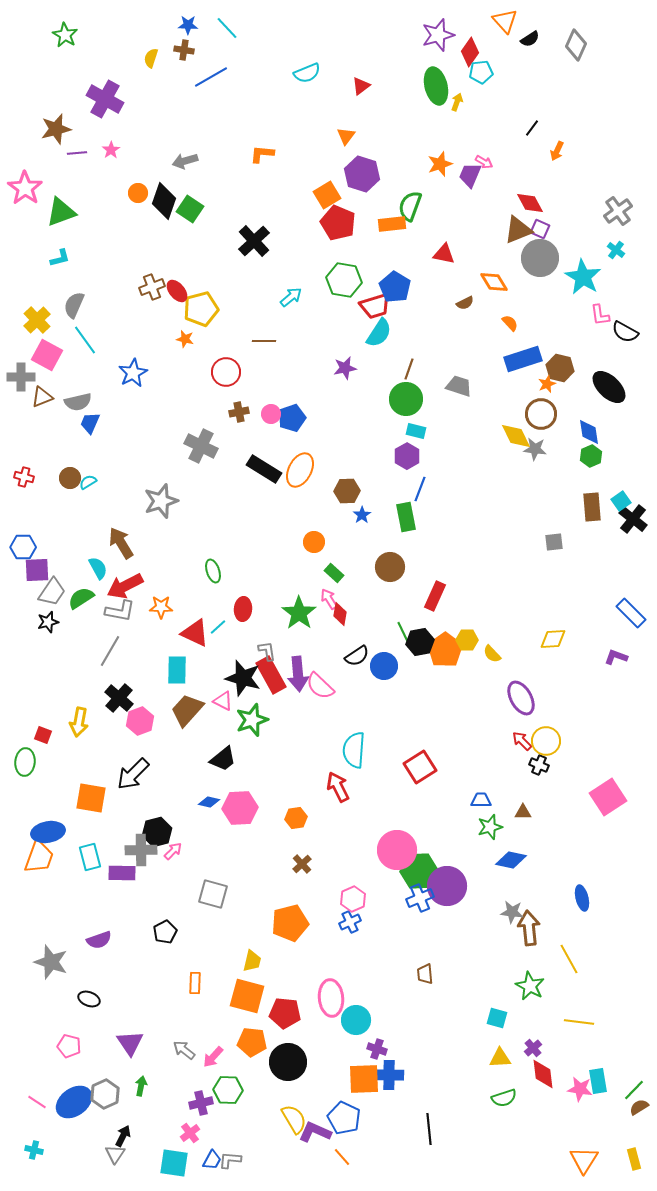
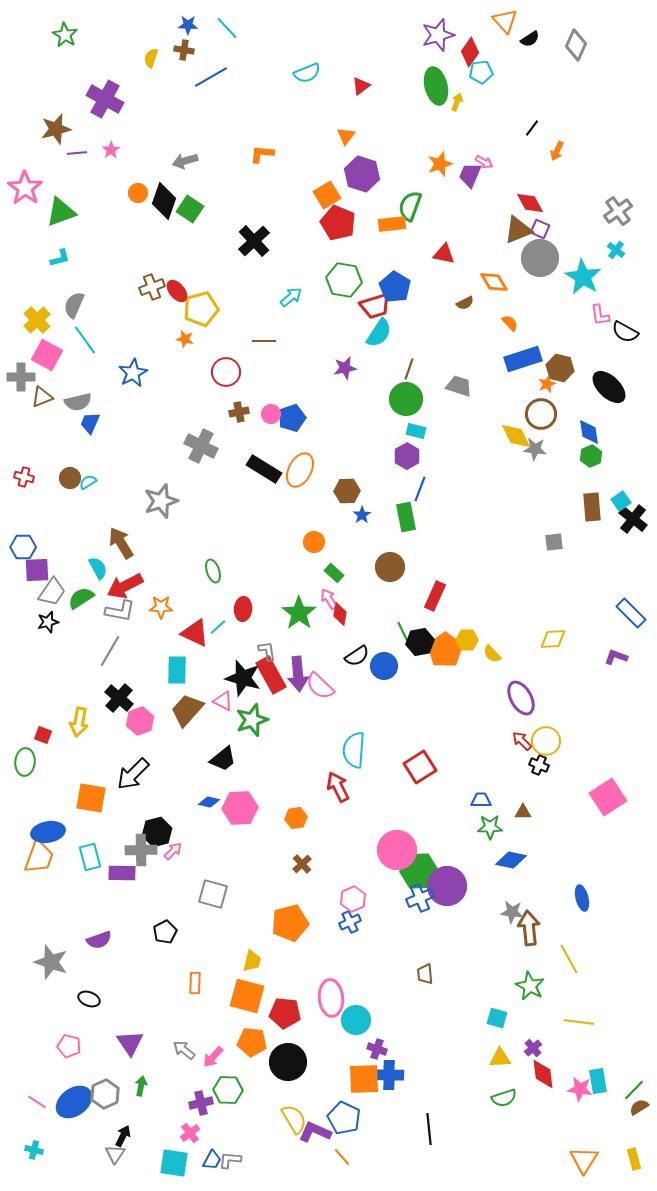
green star at (490, 827): rotated 15 degrees clockwise
